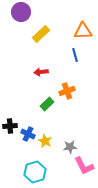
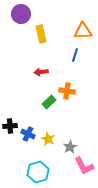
purple circle: moved 2 px down
yellow rectangle: rotated 60 degrees counterclockwise
blue line: rotated 32 degrees clockwise
orange cross: rotated 28 degrees clockwise
green rectangle: moved 2 px right, 2 px up
yellow star: moved 3 px right, 2 px up
gray star: rotated 24 degrees counterclockwise
cyan hexagon: moved 3 px right
